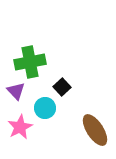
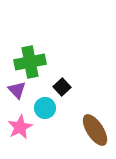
purple triangle: moved 1 px right, 1 px up
